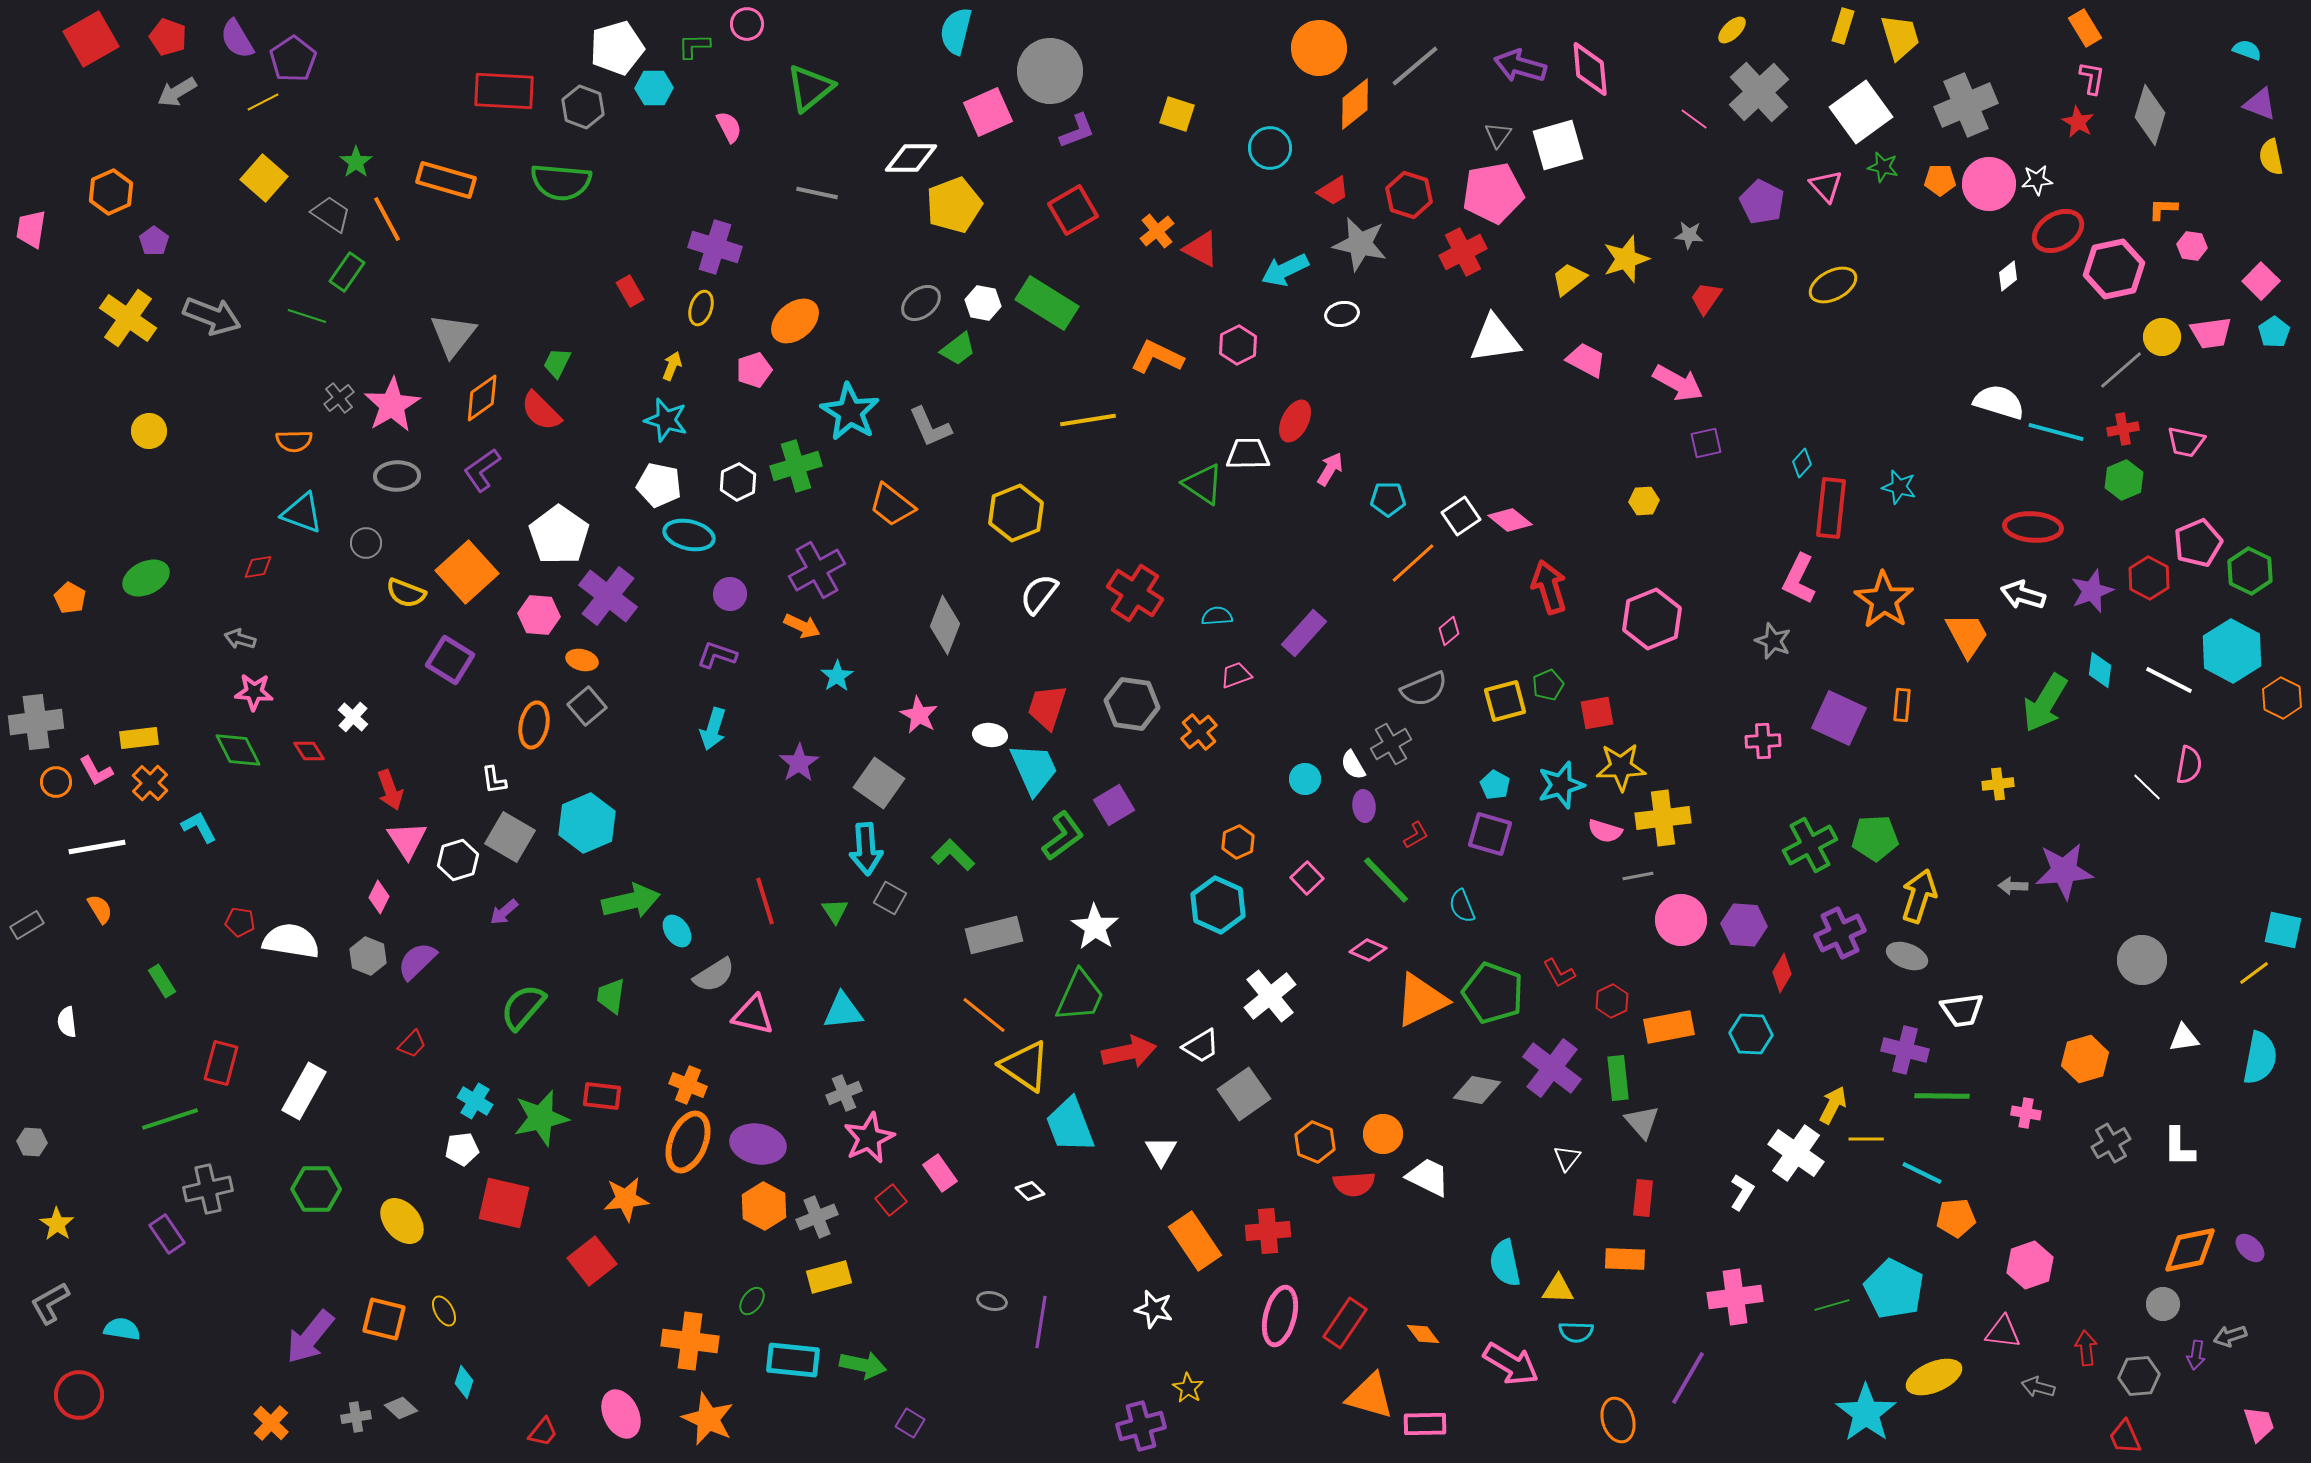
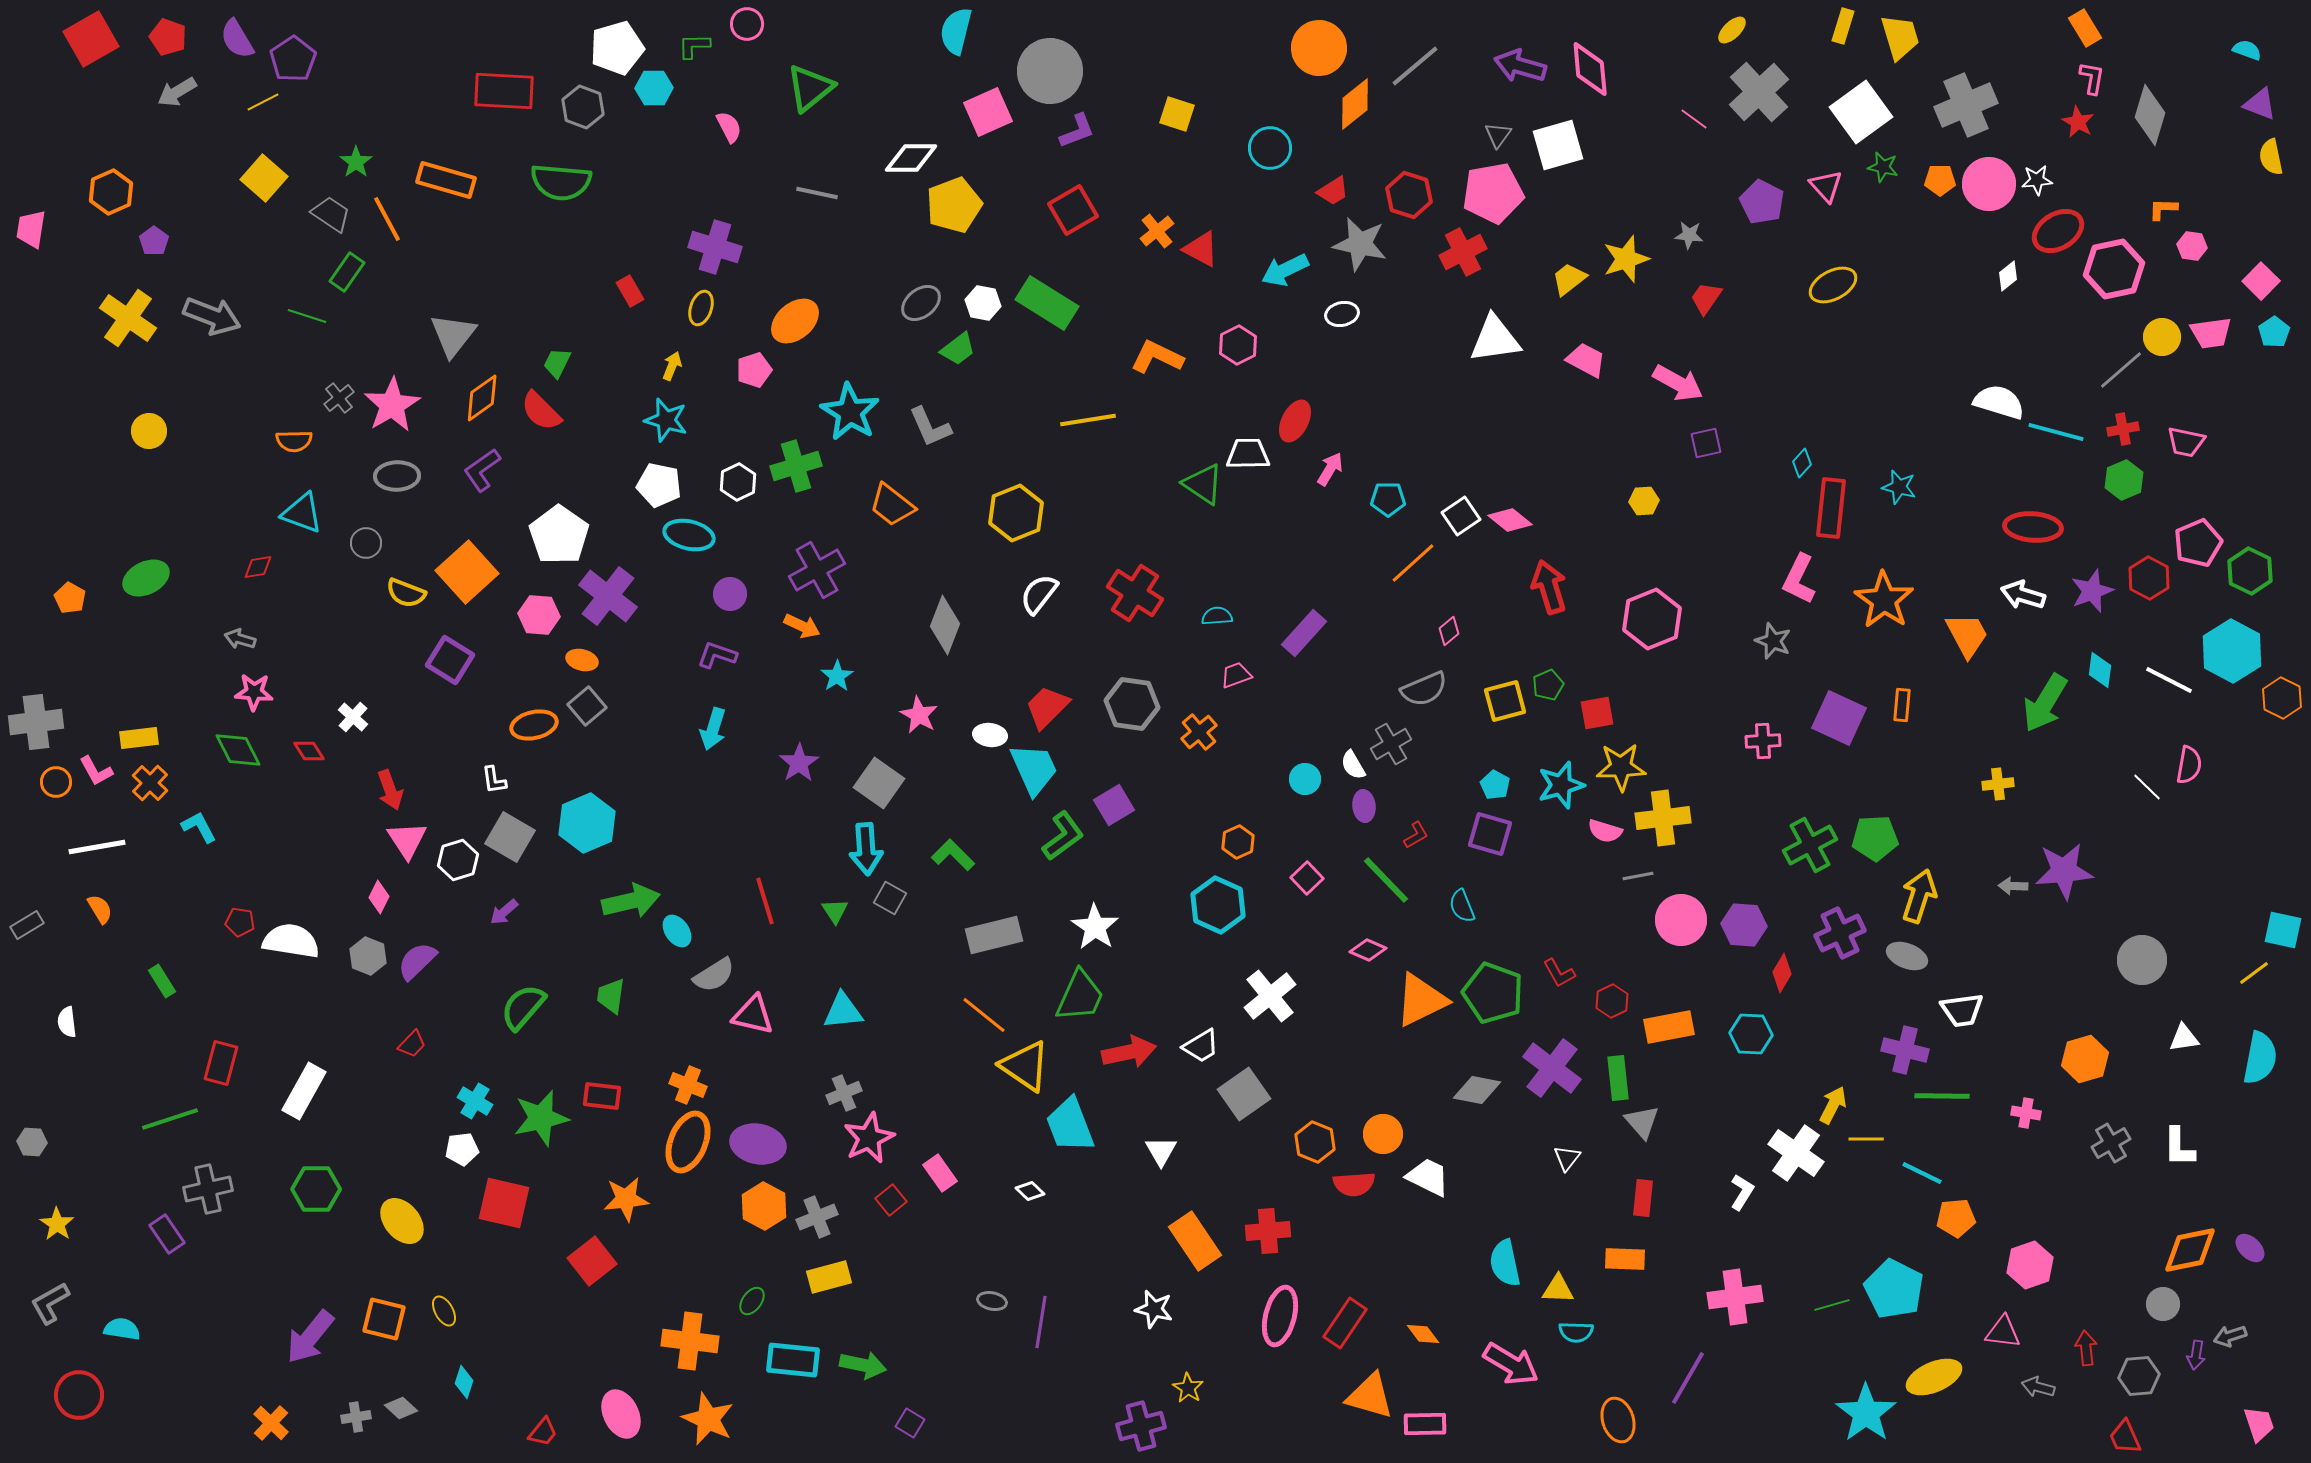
red trapezoid at (1047, 707): rotated 27 degrees clockwise
orange ellipse at (534, 725): rotated 66 degrees clockwise
